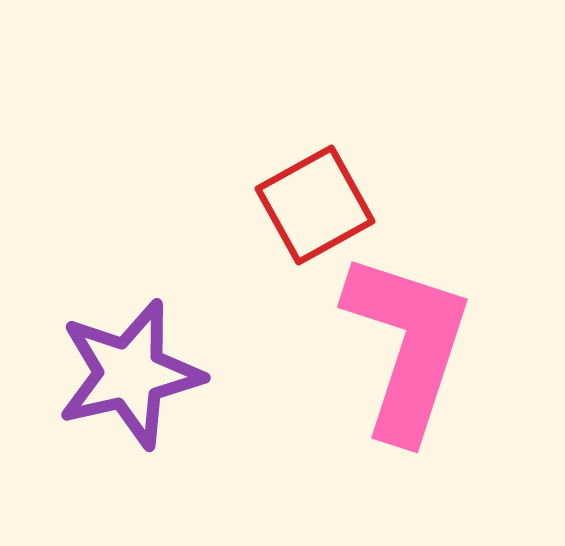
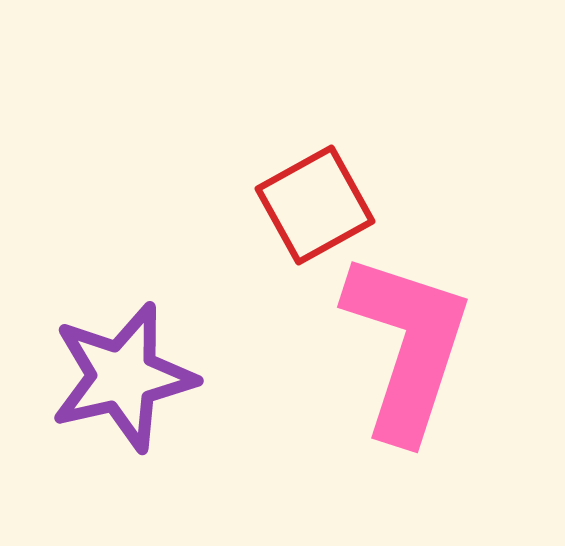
purple star: moved 7 px left, 3 px down
